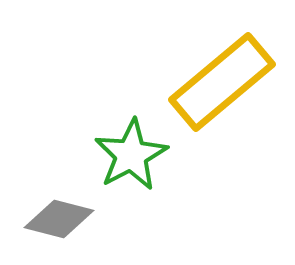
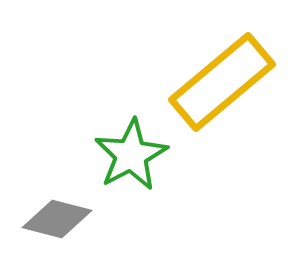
gray diamond: moved 2 px left
